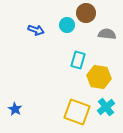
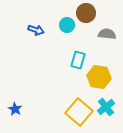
yellow square: moved 2 px right; rotated 20 degrees clockwise
